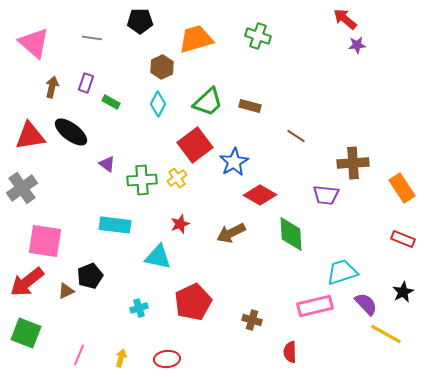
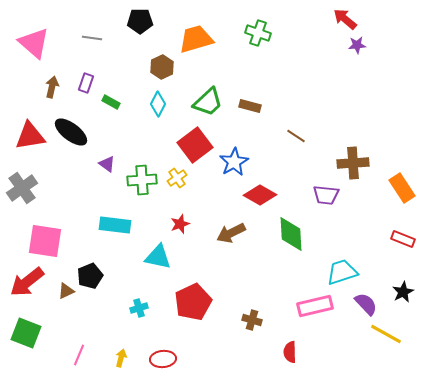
green cross at (258, 36): moved 3 px up
red ellipse at (167, 359): moved 4 px left
